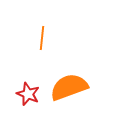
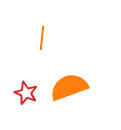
red star: moved 2 px left, 1 px up
